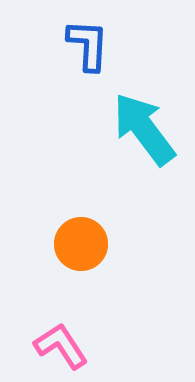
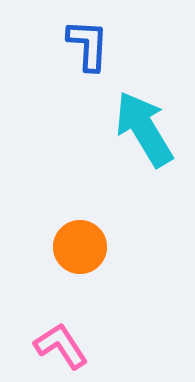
cyan arrow: rotated 6 degrees clockwise
orange circle: moved 1 px left, 3 px down
